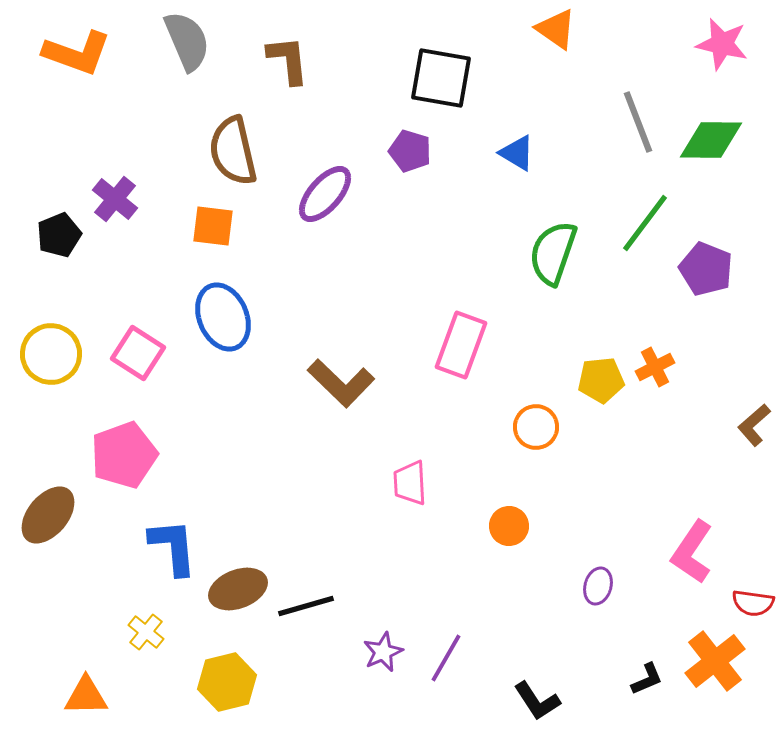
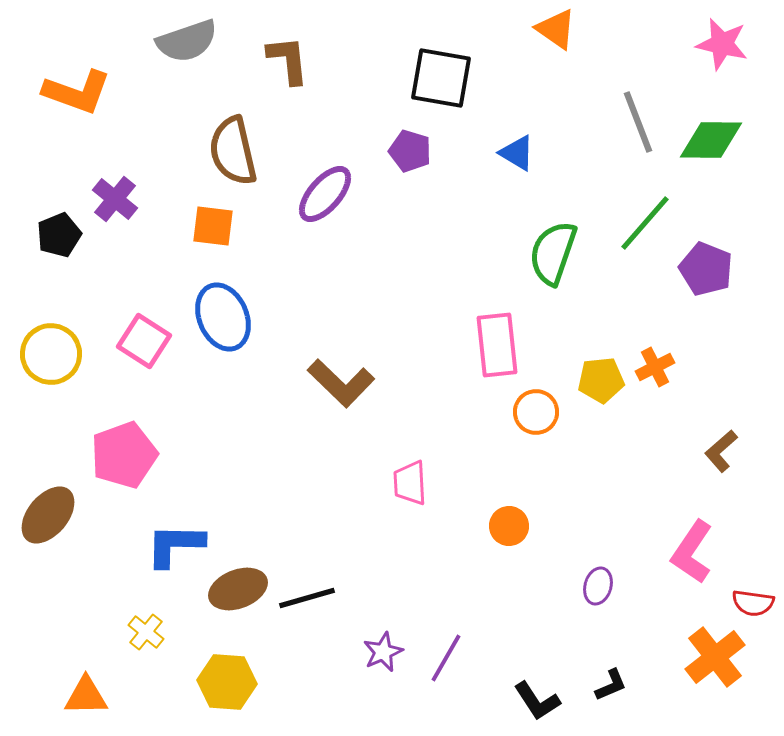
gray semicircle at (187, 41): rotated 94 degrees clockwise
orange L-shape at (77, 53): moved 39 px down
green line at (645, 223): rotated 4 degrees clockwise
pink rectangle at (461, 345): moved 36 px right; rotated 26 degrees counterclockwise
pink square at (138, 353): moved 6 px right, 12 px up
brown L-shape at (754, 425): moved 33 px left, 26 px down
orange circle at (536, 427): moved 15 px up
blue L-shape at (173, 547): moved 2 px right, 2 px up; rotated 84 degrees counterclockwise
black line at (306, 606): moved 1 px right, 8 px up
orange cross at (715, 661): moved 4 px up
black L-shape at (647, 679): moved 36 px left, 6 px down
yellow hexagon at (227, 682): rotated 18 degrees clockwise
